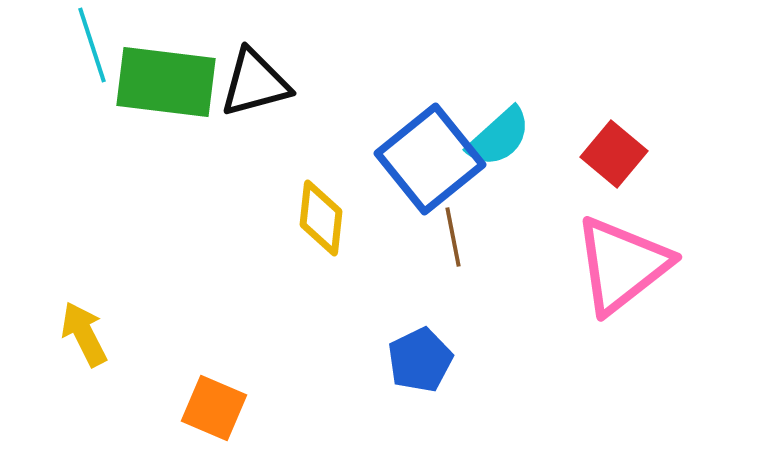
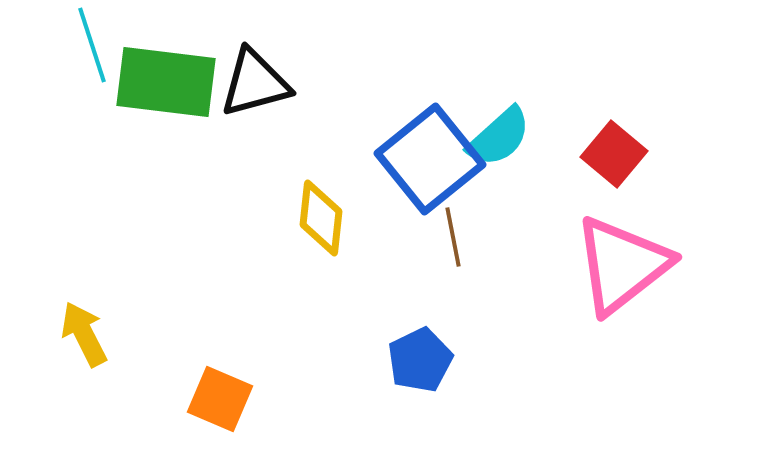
orange square: moved 6 px right, 9 px up
